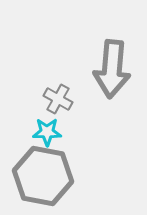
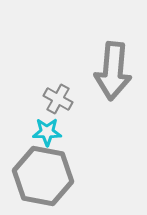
gray arrow: moved 1 px right, 2 px down
